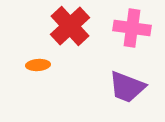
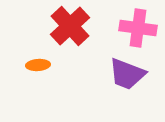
pink cross: moved 6 px right
purple trapezoid: moved 13 px up
